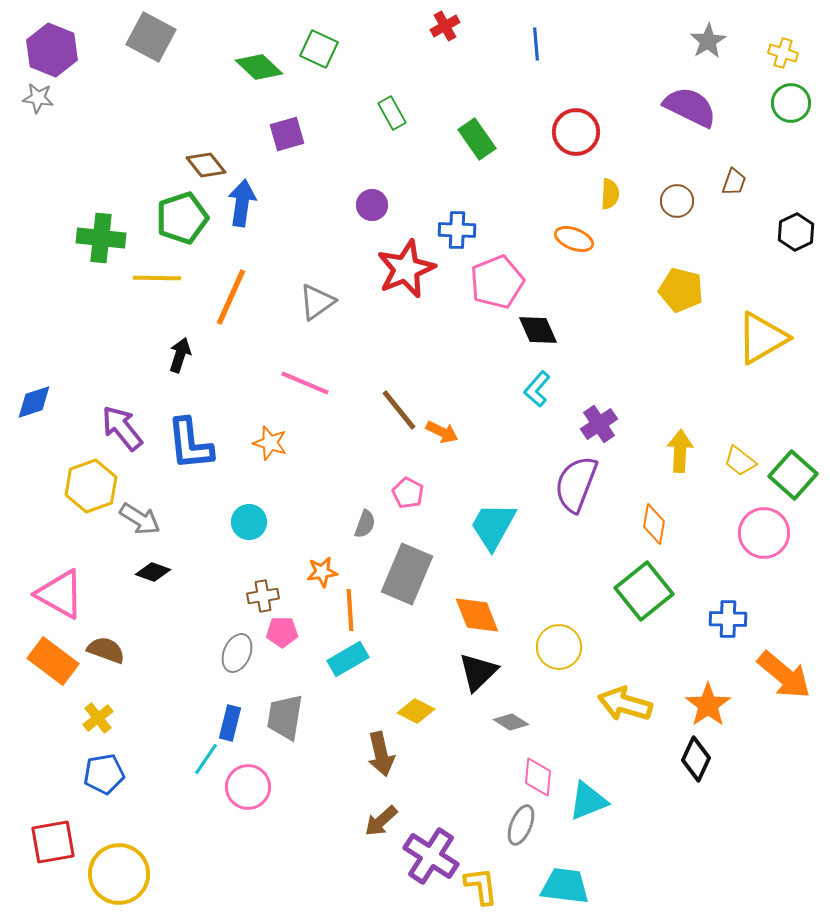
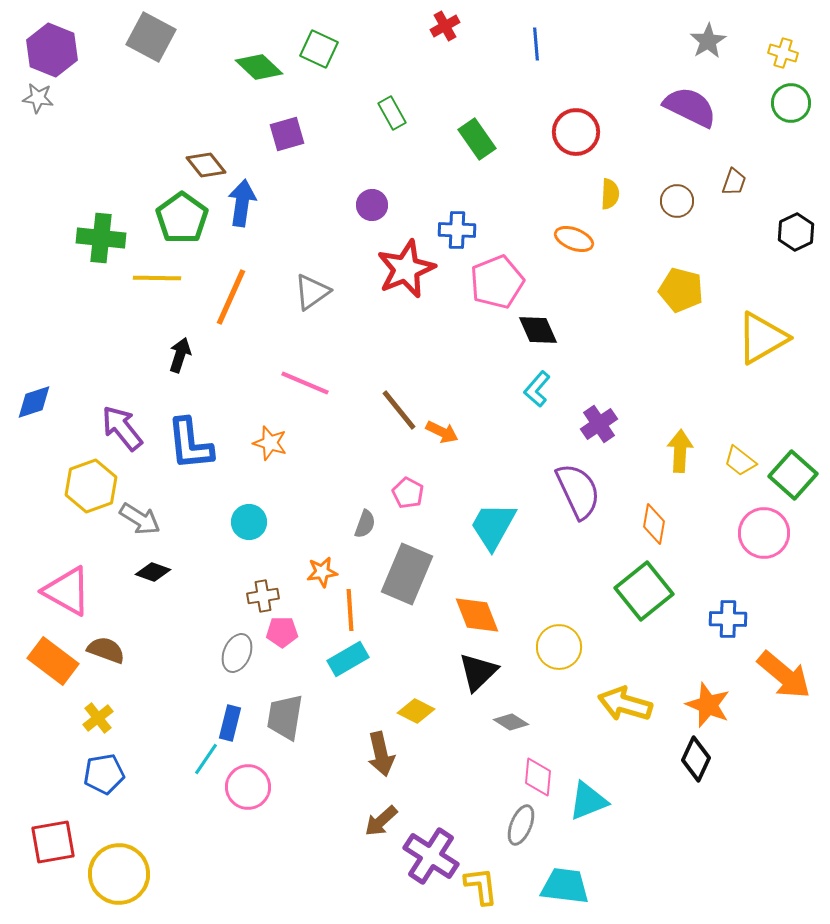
green pentagon at (182, 218): rotated 18 degrees counterclockwise
gray triangle at (317, 302): moved 5 px left, 10 px up
purple semicircle at (576, 484): moved 2 px right, 7 px down; rotated 134 degrees clockwise
pink triangle at (60, 594): moved 7 px right, 3 px up
orange star at (708, 705): rotated 15 degrees counterclockwise
